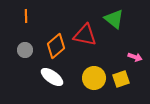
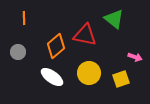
orange line: moved 2 px left, 2 px down
gray circle: moved 7 px left, 2 px down
yellow circle: moved 5 px left, 5 px up
